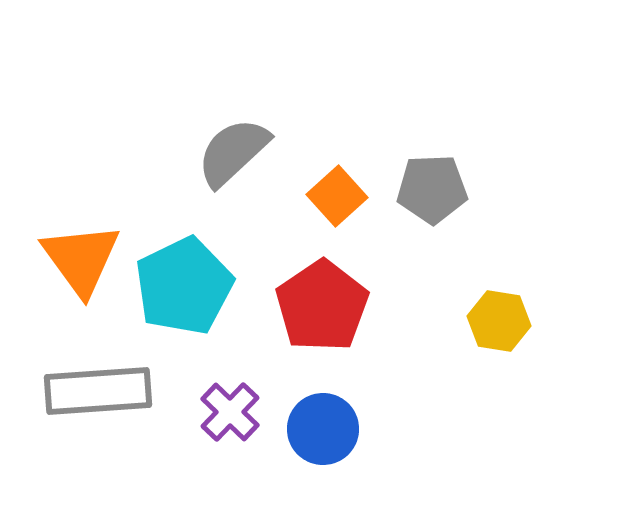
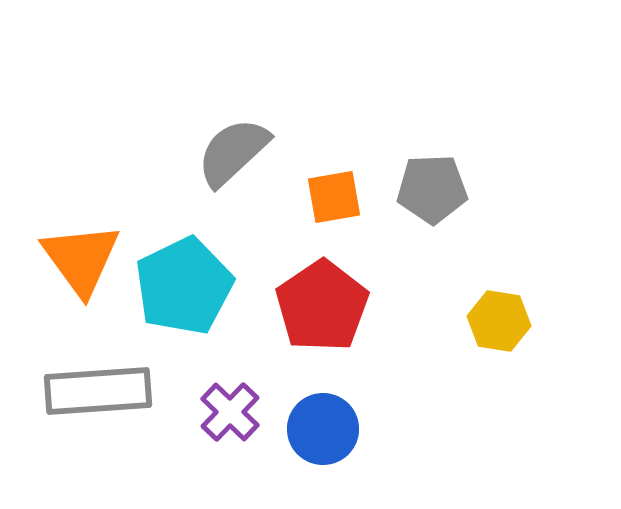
orange square: moved 3 px left, 1 px down; rotated 32 degrees clockwise
